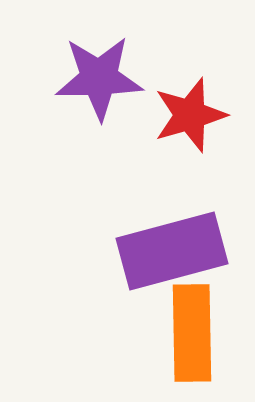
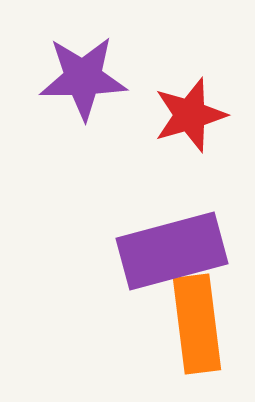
purple star: moved 16 px left
orange rectangle: moved 5 px right, 9 px up; rotated 6 degrees counterclockwise
